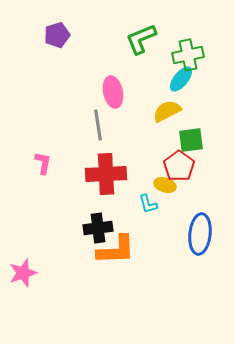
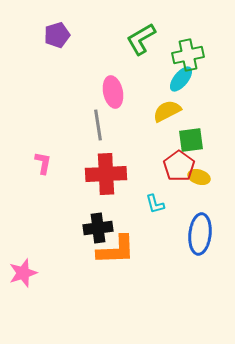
green L-shape: rotated 8 degrees counterclockwise
yellow ellipse: moved 34 px right, 8 px up
cyan L-shape: moved 7 px right
